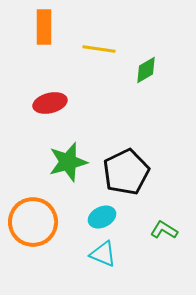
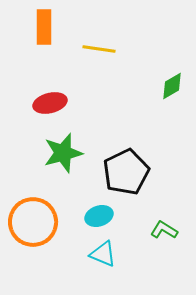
green diamond: moved 26 px right, 16 px down
green star: moved 5 px left, 9 px up
cyan ellipse: moved 3 px left, 1 px up; rotated 8 degrees clockwise
